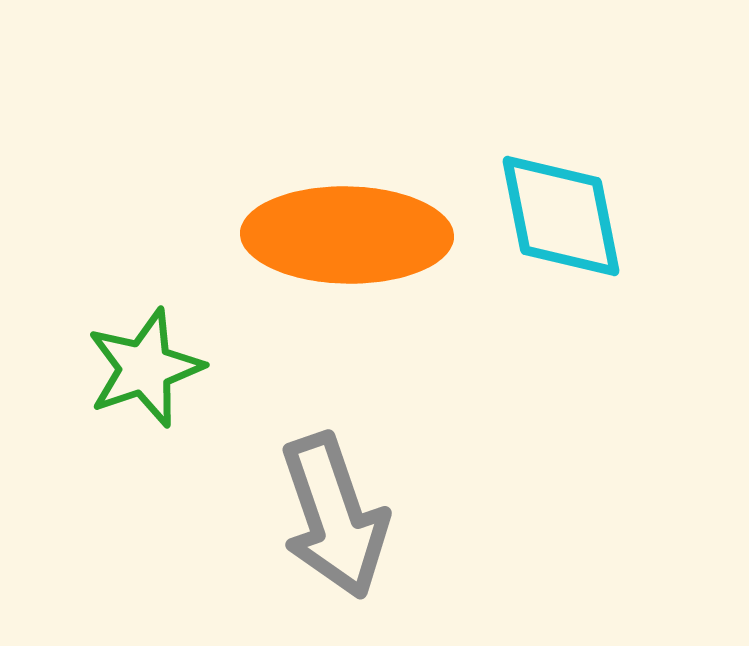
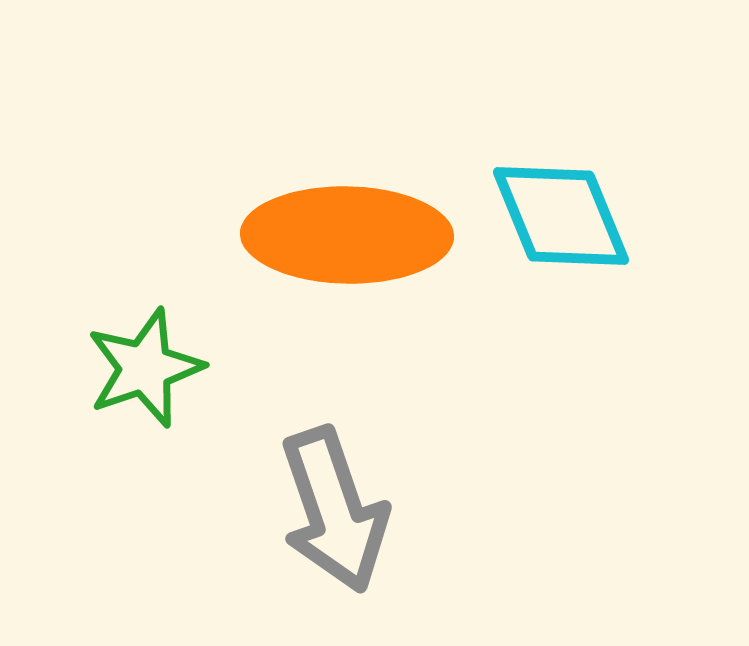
cyan diamond: rotated 11 degrees counterclockwise
gray arrow: moved 6 px up
